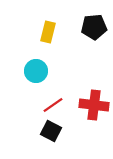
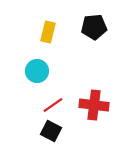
cyan circle: moved 1 px right
